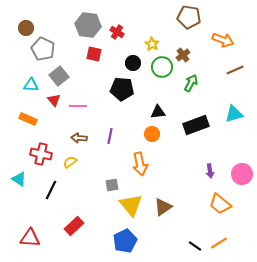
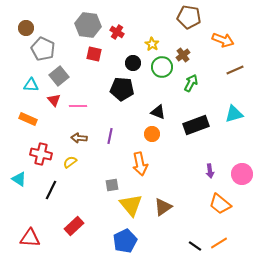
black triangle at (158, 112): rotated 28 degrees clockwise
